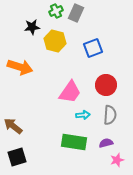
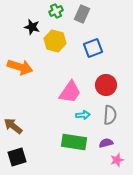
gray rectangle: moved 6 px right, 1 px down
black star: rotated 21 degrees clockwise
